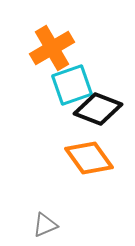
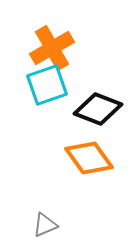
cyan square: moved 25 px left
